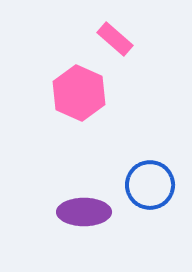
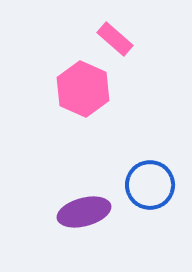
pink hexagon: moved 4 px right, 4 px up
purple ellipse: rotated 15 degrees counterclockwise
